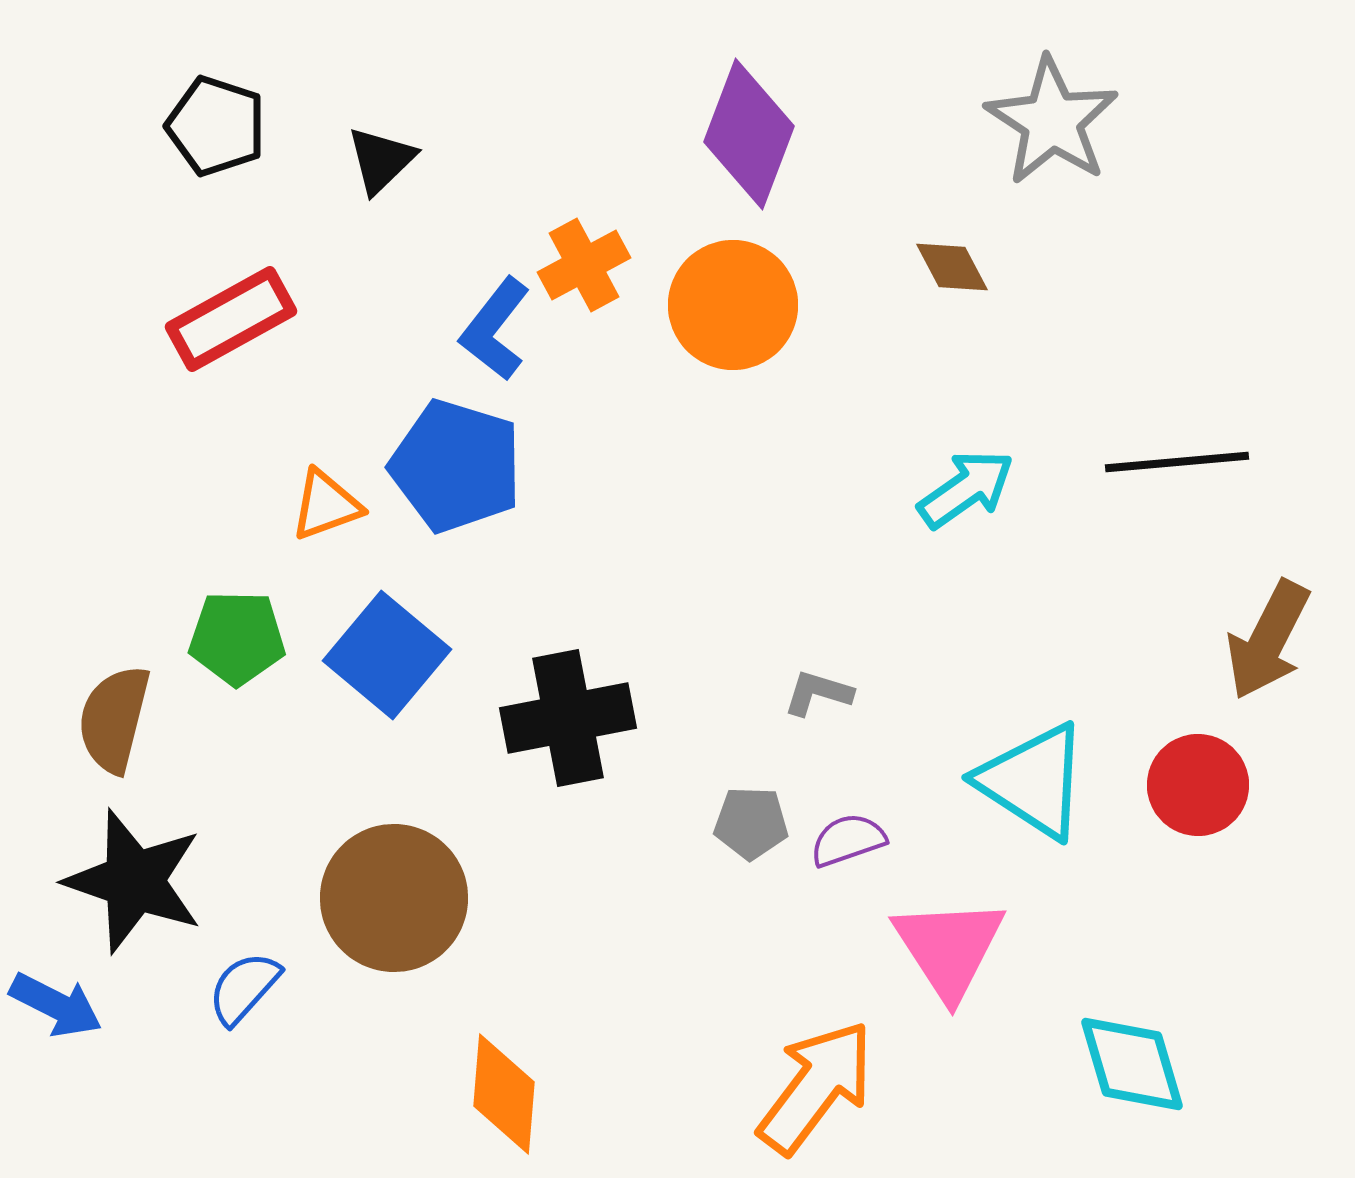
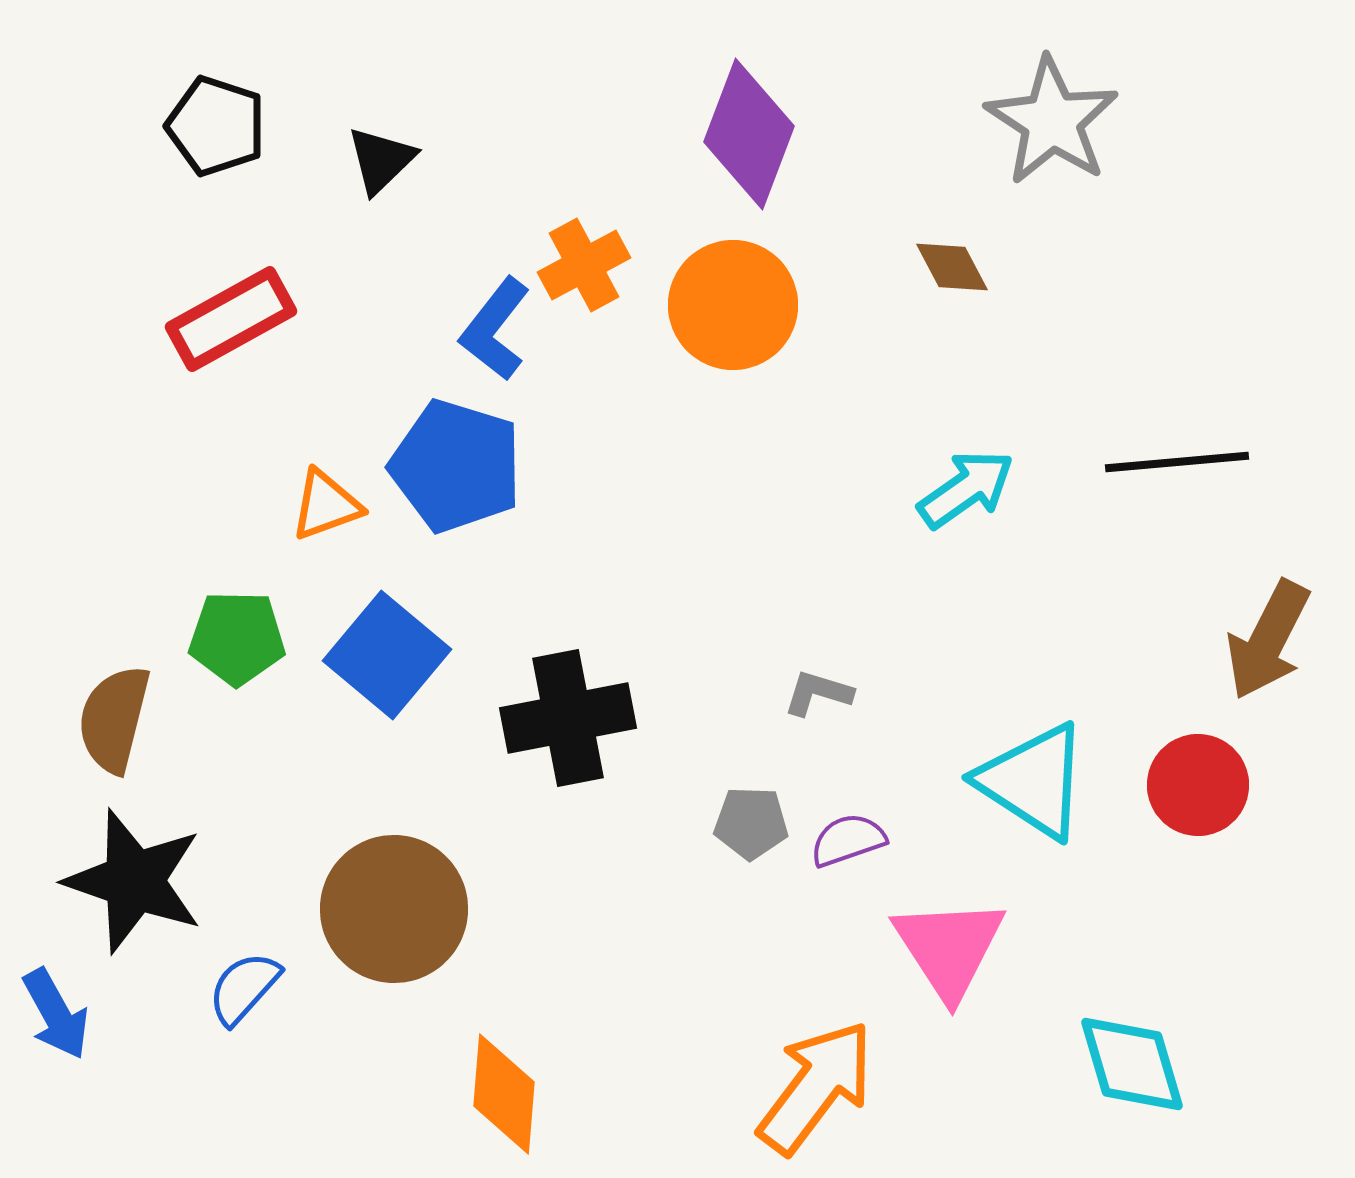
brown circle: moved 11 px down
blue arrow: moved 9 px down; rotated 34 degrees clockwise
